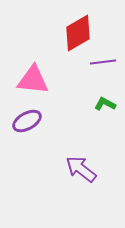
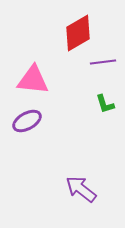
green L-shape: rotated 135 degrees counterclockwise
purple arrow: moved 20 px down
